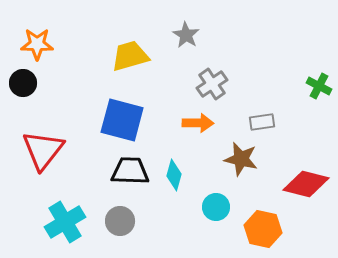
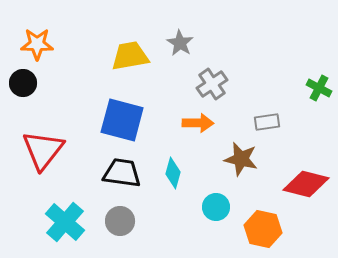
gray star: moved 6 px left, 8 px down
yellow trapezoid: rotated 6 degrees clockwise
green cross: moved 2 px down
gray rectangle: moved 5 px right
black trapezoid: moved 8 px left, 2 px down; rotated 6 degrees clockwise
cyan diamond: moved 1 px left, 2 px up
cyan cross: rotated 18 degrees counterclockwise
